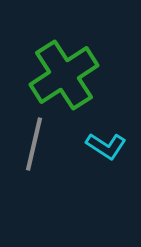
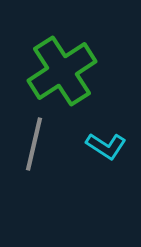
green cross: moved 2 px left, 4 px up
